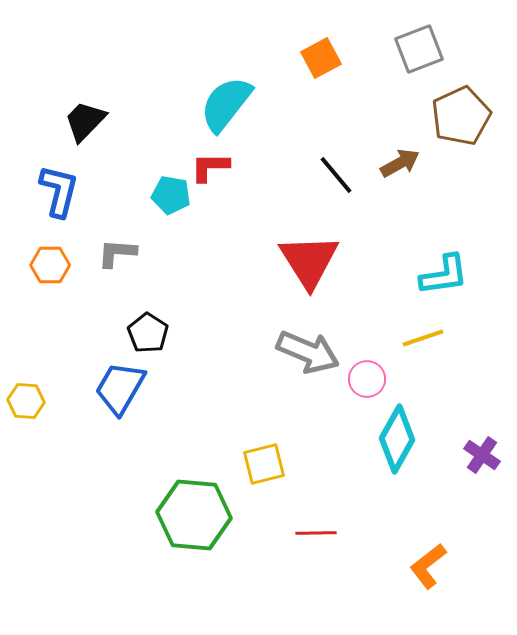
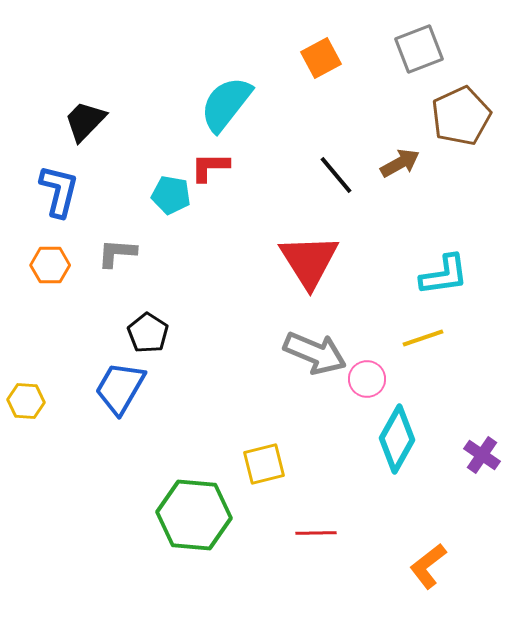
gray arrow: moved 7 px right, 1 px down
